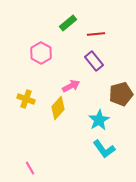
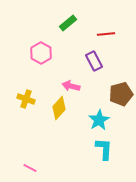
red line: moved 10 px right
purple rectangle: rotated 12 degrees clockwise
pink arrow: rotated 138 degrees counterclockwise
yellow diamond: moved 1 px right
cyan L-shape: rotated 140 degrees counterclockwise
pink line: rotated 32 degrees counterclockwise
